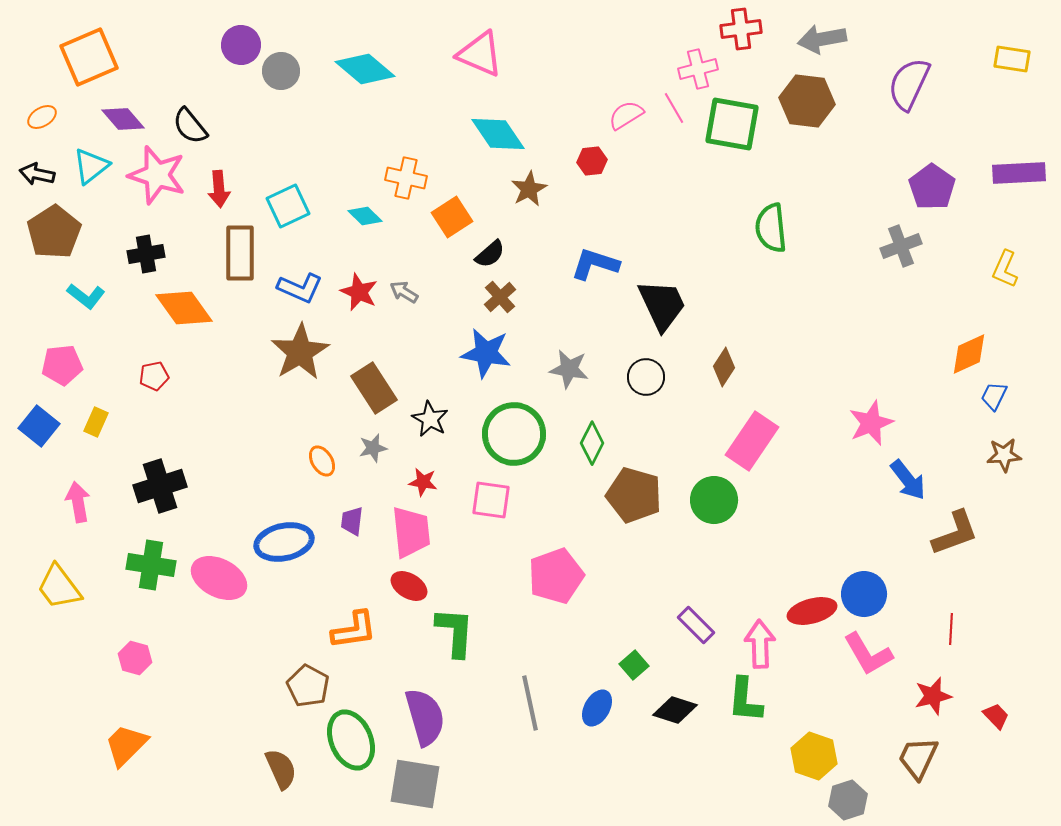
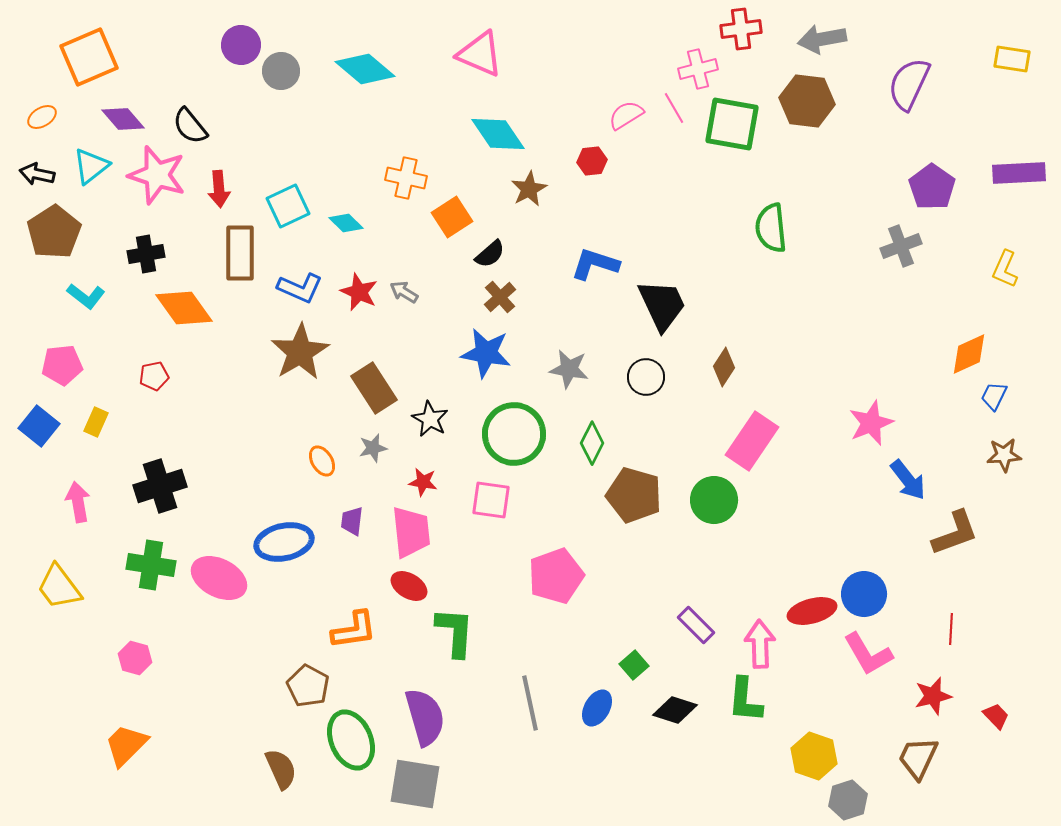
cyan diamond at (365, 216): moved 19 px left, 7 px down
